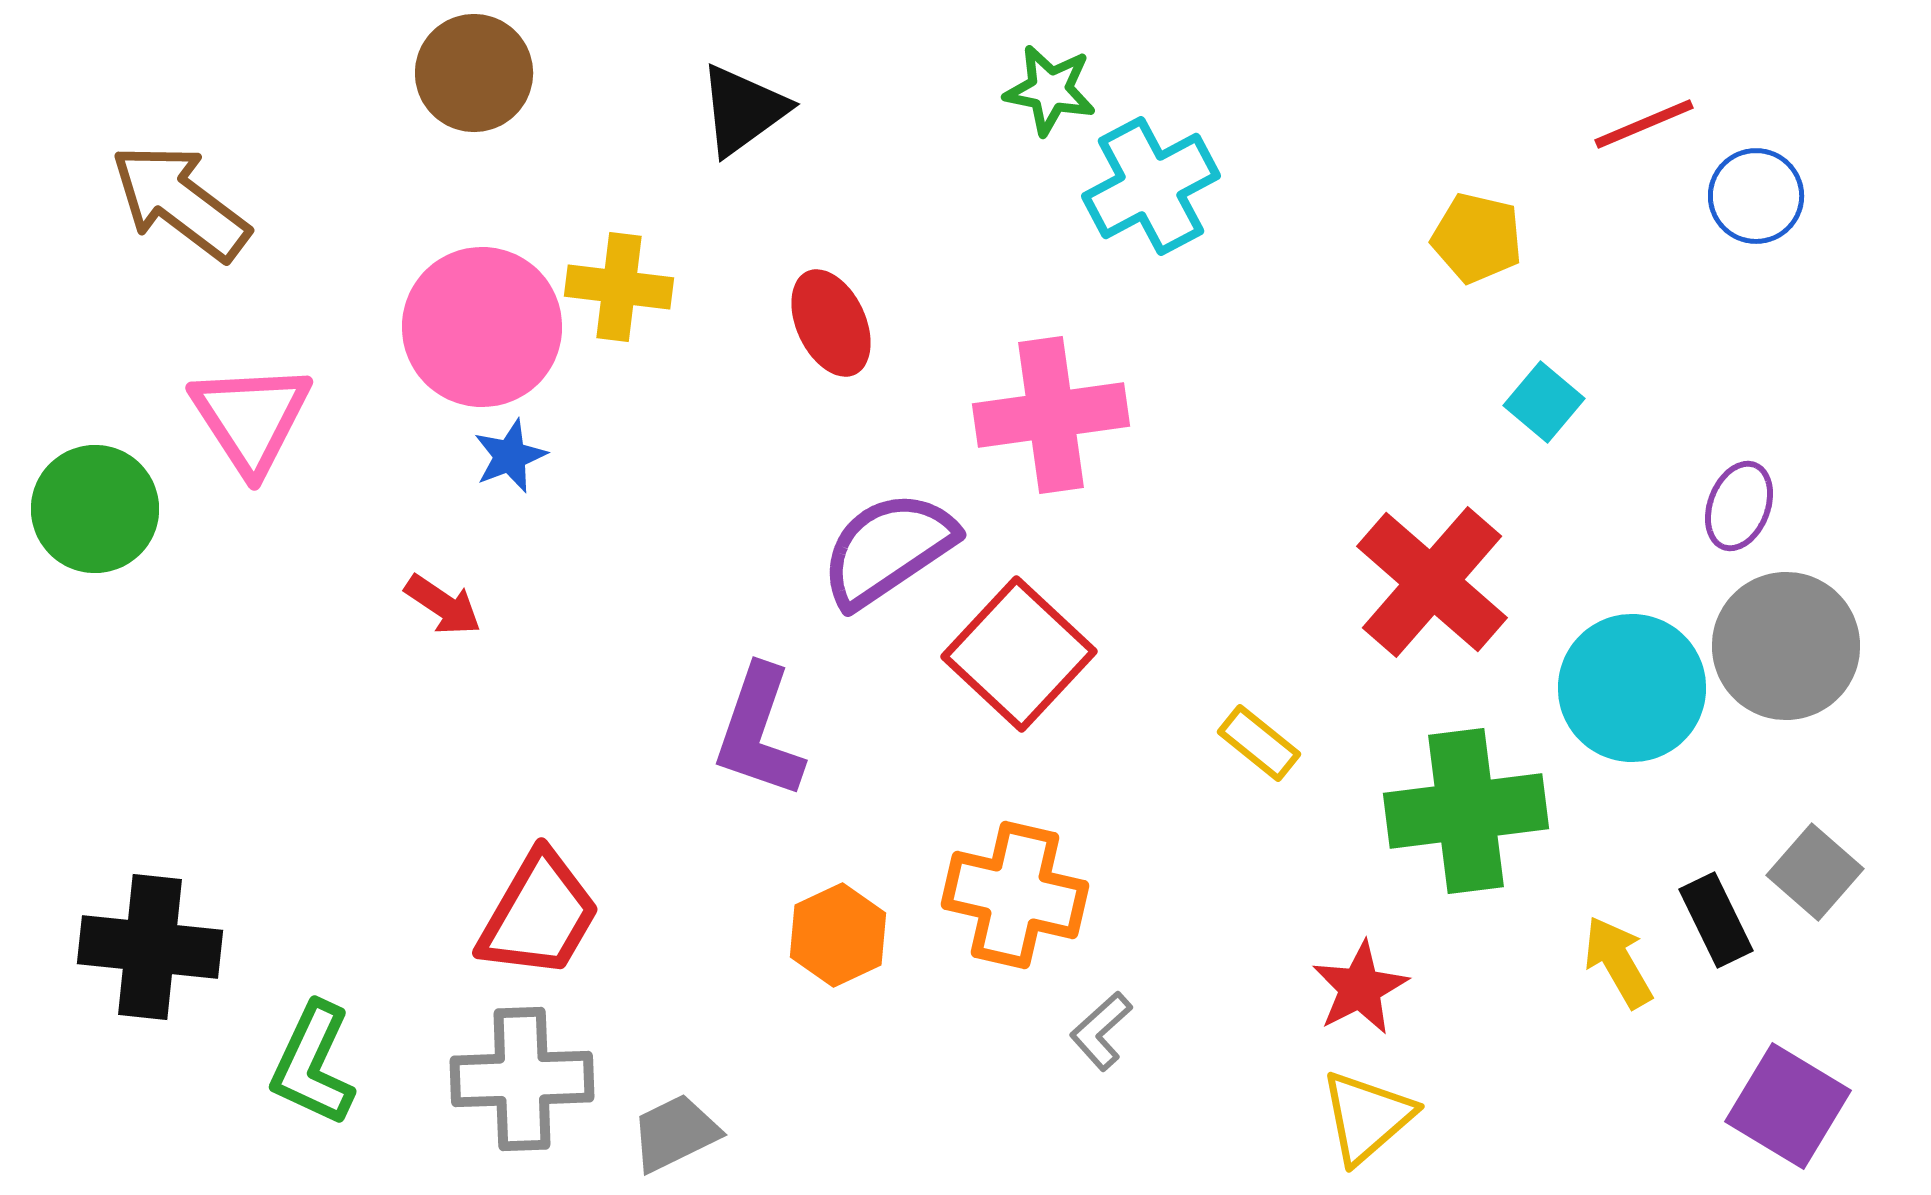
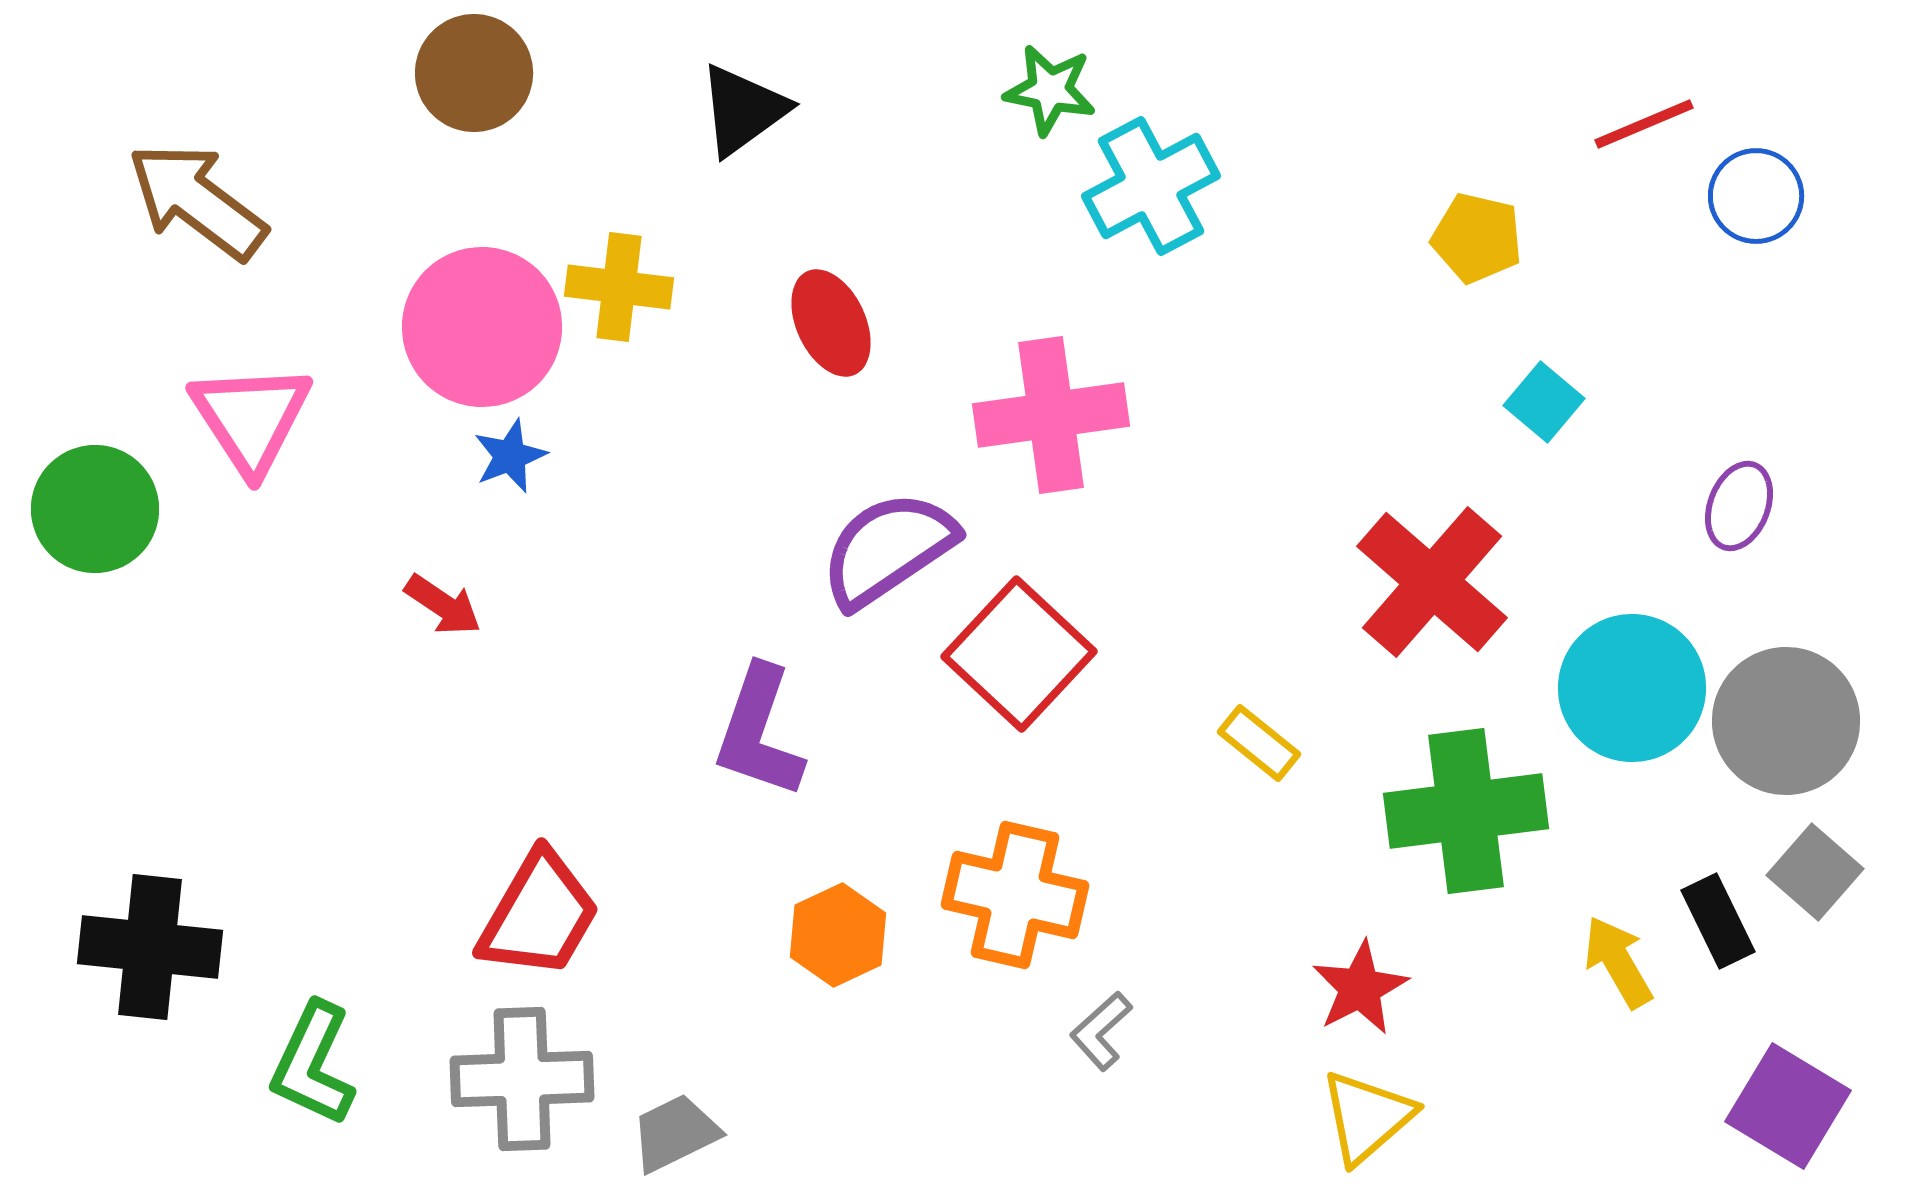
brown arrow: moved 17 px right, 1 px up
gray circle: moved 75 px down
black rectangle: moved 2 px right, 1 px down
